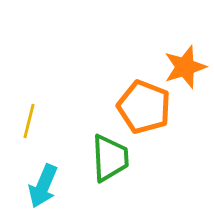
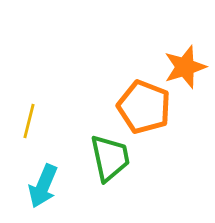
green trapezoid: rotated 9 degrees counterclockwise
